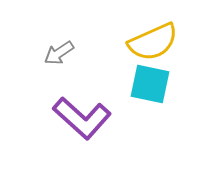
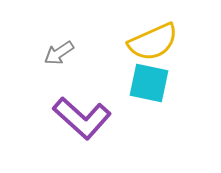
cyan square: moved 1 px left, 1 px up
